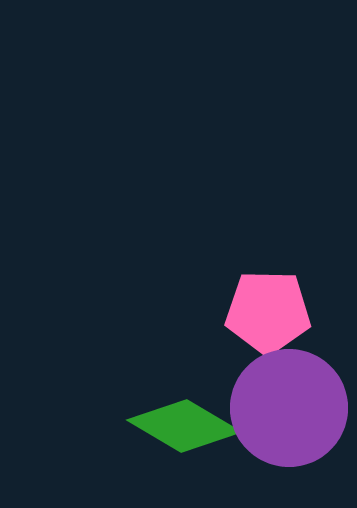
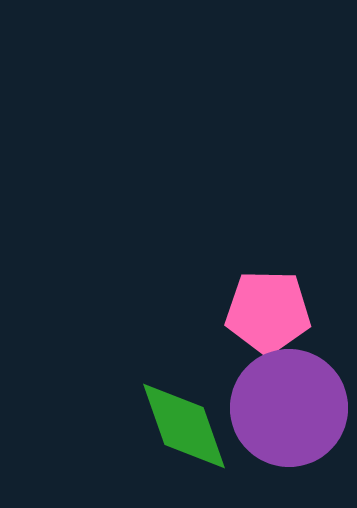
green diamond: rotated 40 degrees clockwise
